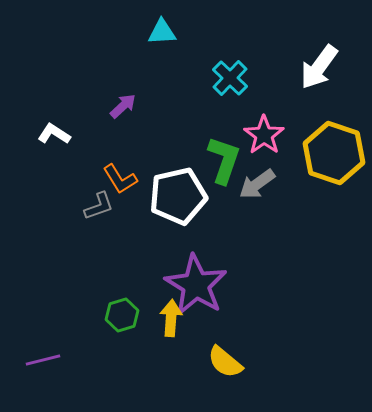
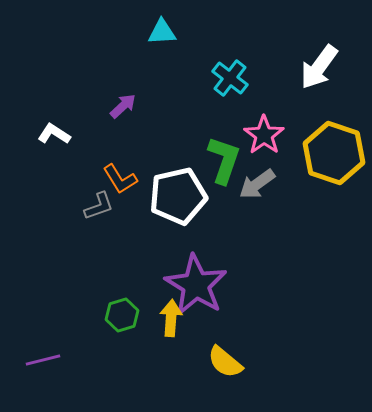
cyan cross: rotated 6 degrees counterclockwise
